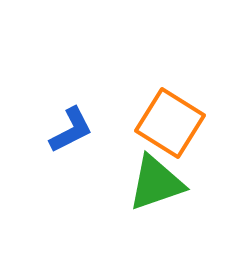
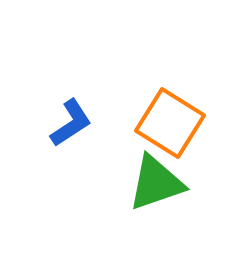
blue L-shape: moved 7 px up; rotated 6 degrees counterclockwise
